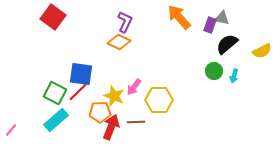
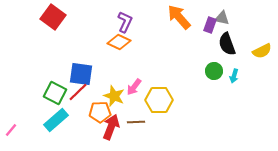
black semicircle: rotated 70 degrees counterclockwise
